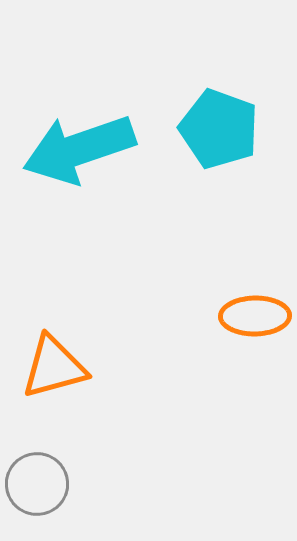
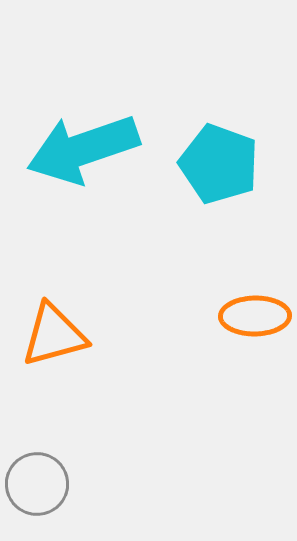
cyan pentagon: moved 35 px down
cyan arrow: moved 4 px right
orange triangle: moved 32 px up
